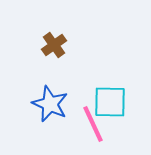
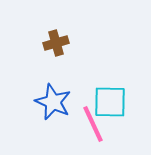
brown cross: moved 2 px right, 2 px up; rotated 20 degrees clockwise
blue star: moved 3 px right, 2 px up
